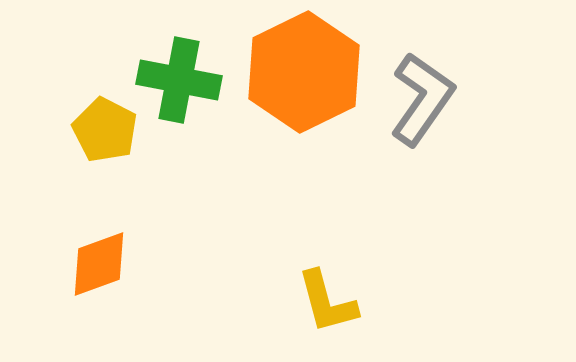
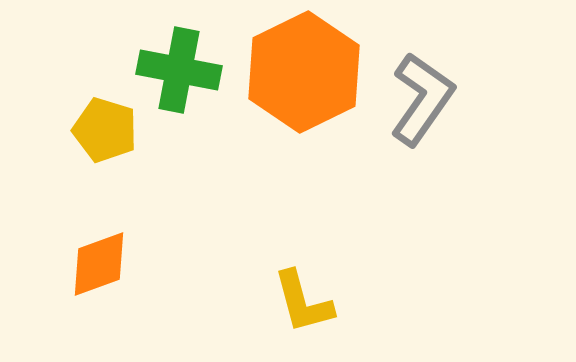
green cross: moved 10 px up
yellow pentagon: rotated 10 degrees counterclockwise
yellow L-shape: moved 24 px left
